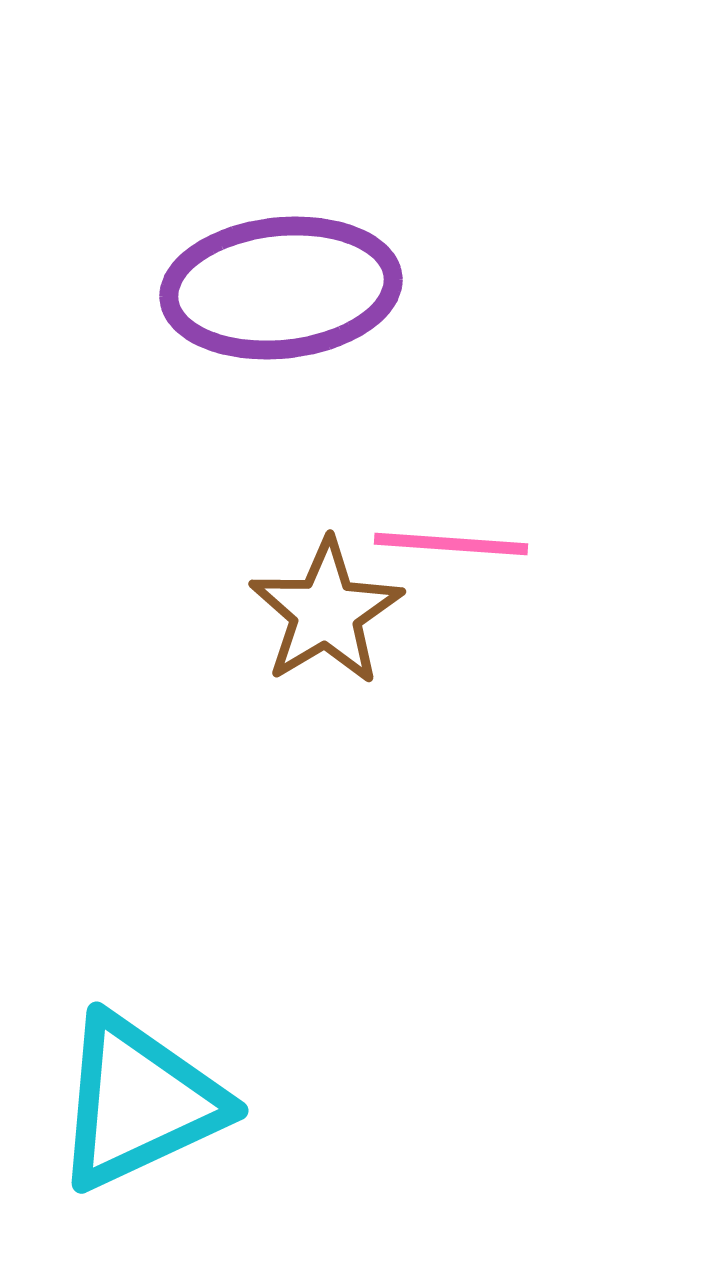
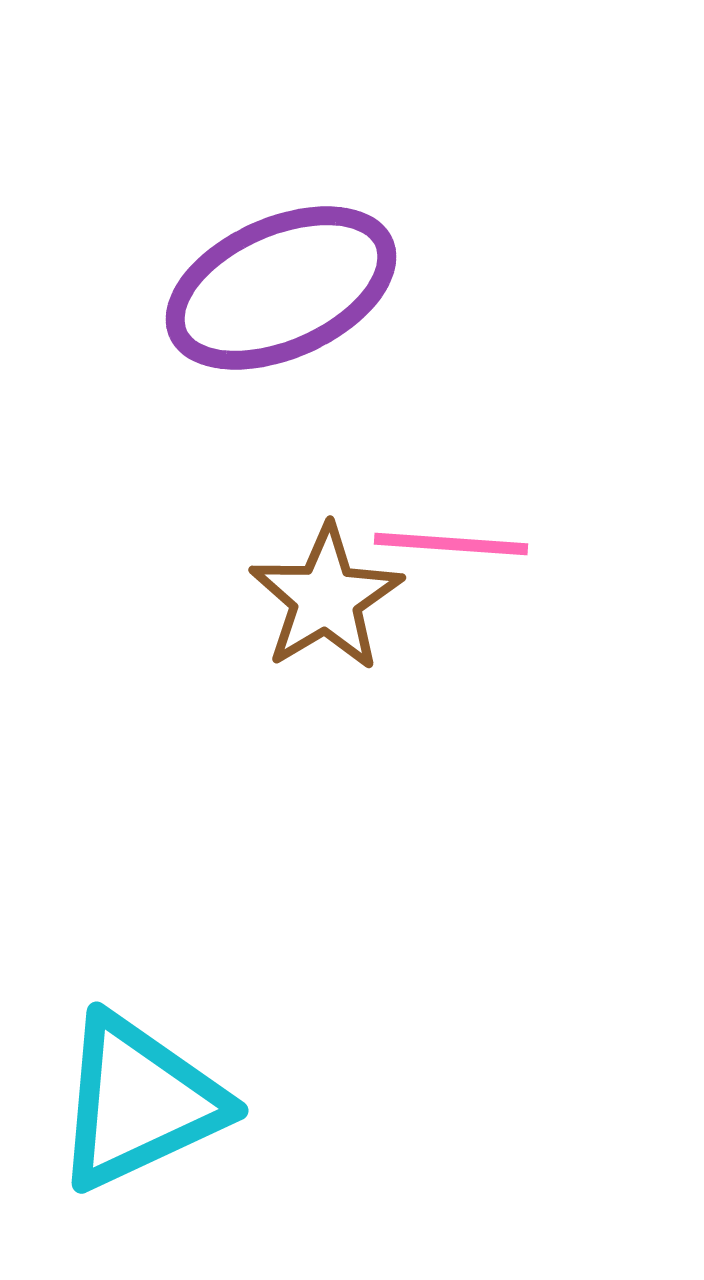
purple ellipse: rotated 18 degrees counterclockwise
brown star: moved 14 px up
